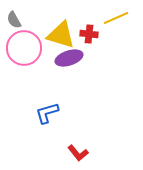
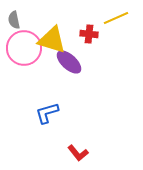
gray semicircle: rotated 18 degrees clockwise
yellow triangle: moved 9 px left, 5 px down
purple ellipse: moved 4 px down; rotated 60 degrees clockwise
